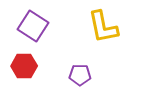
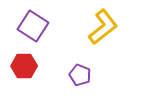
yellow L-shape: rotated 117 degrees counterclockwise
purple pentagon: rotated 20 degrees clockwise
